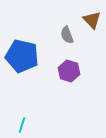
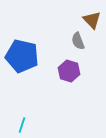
gray semicircle: moved 11 px right, 6 px down
